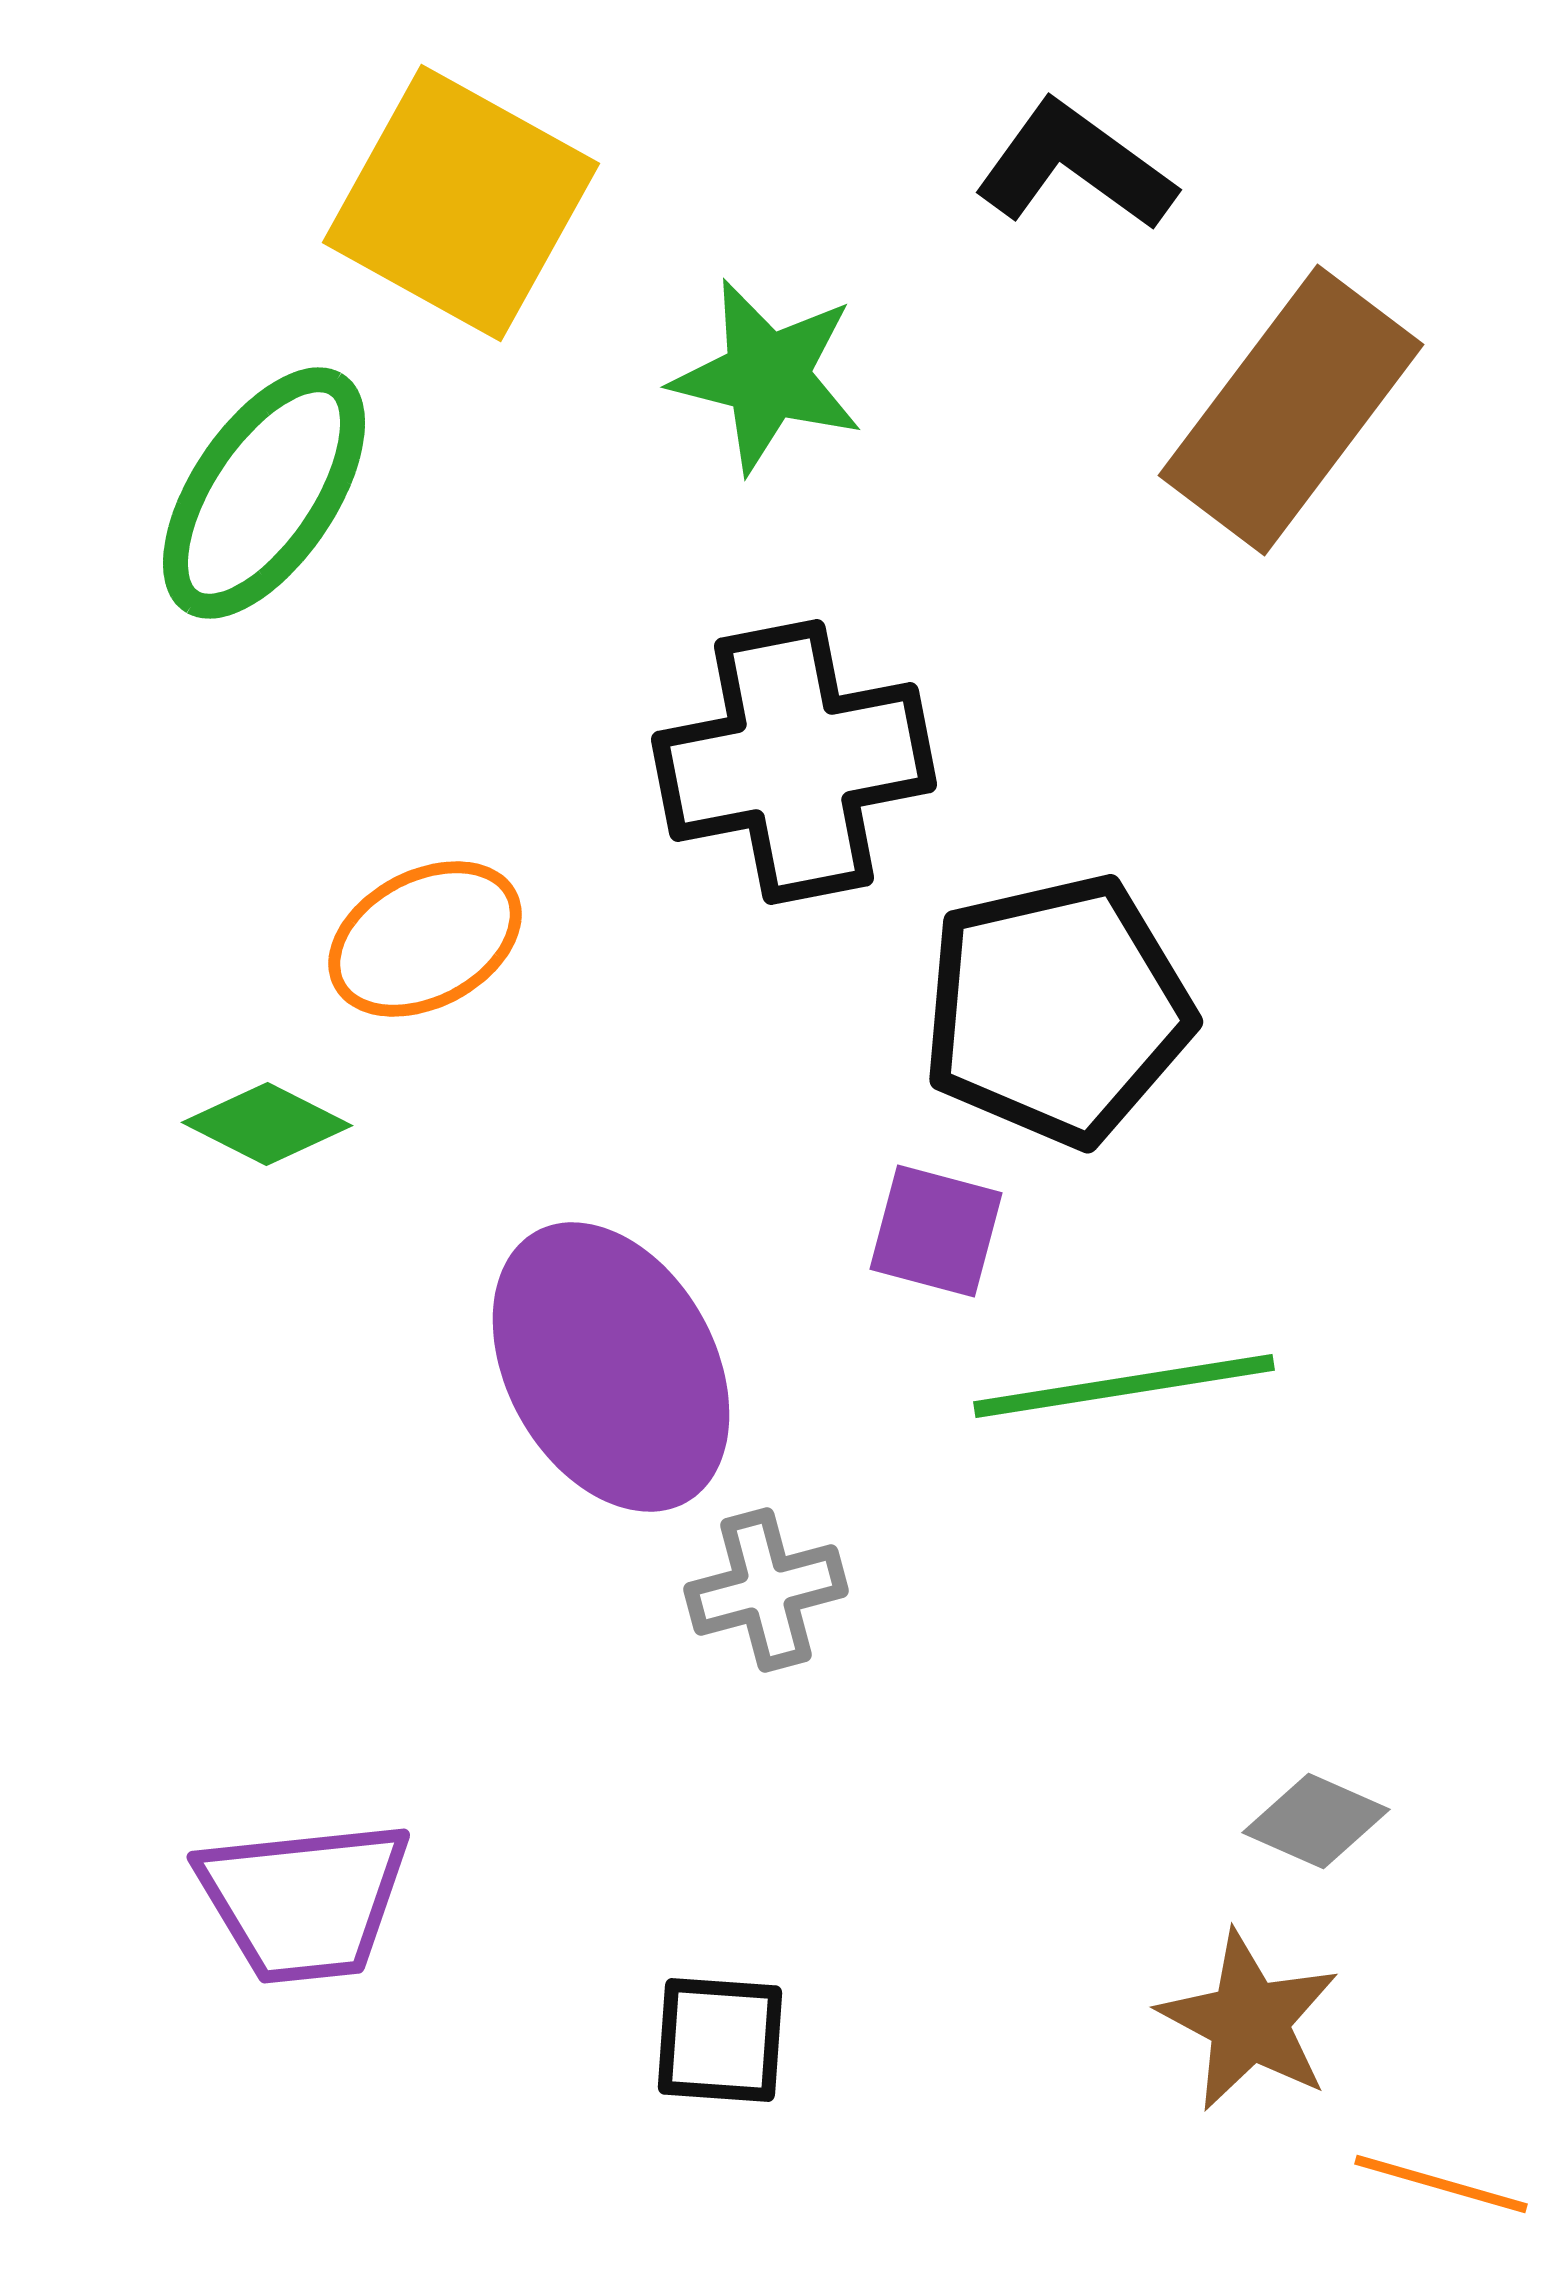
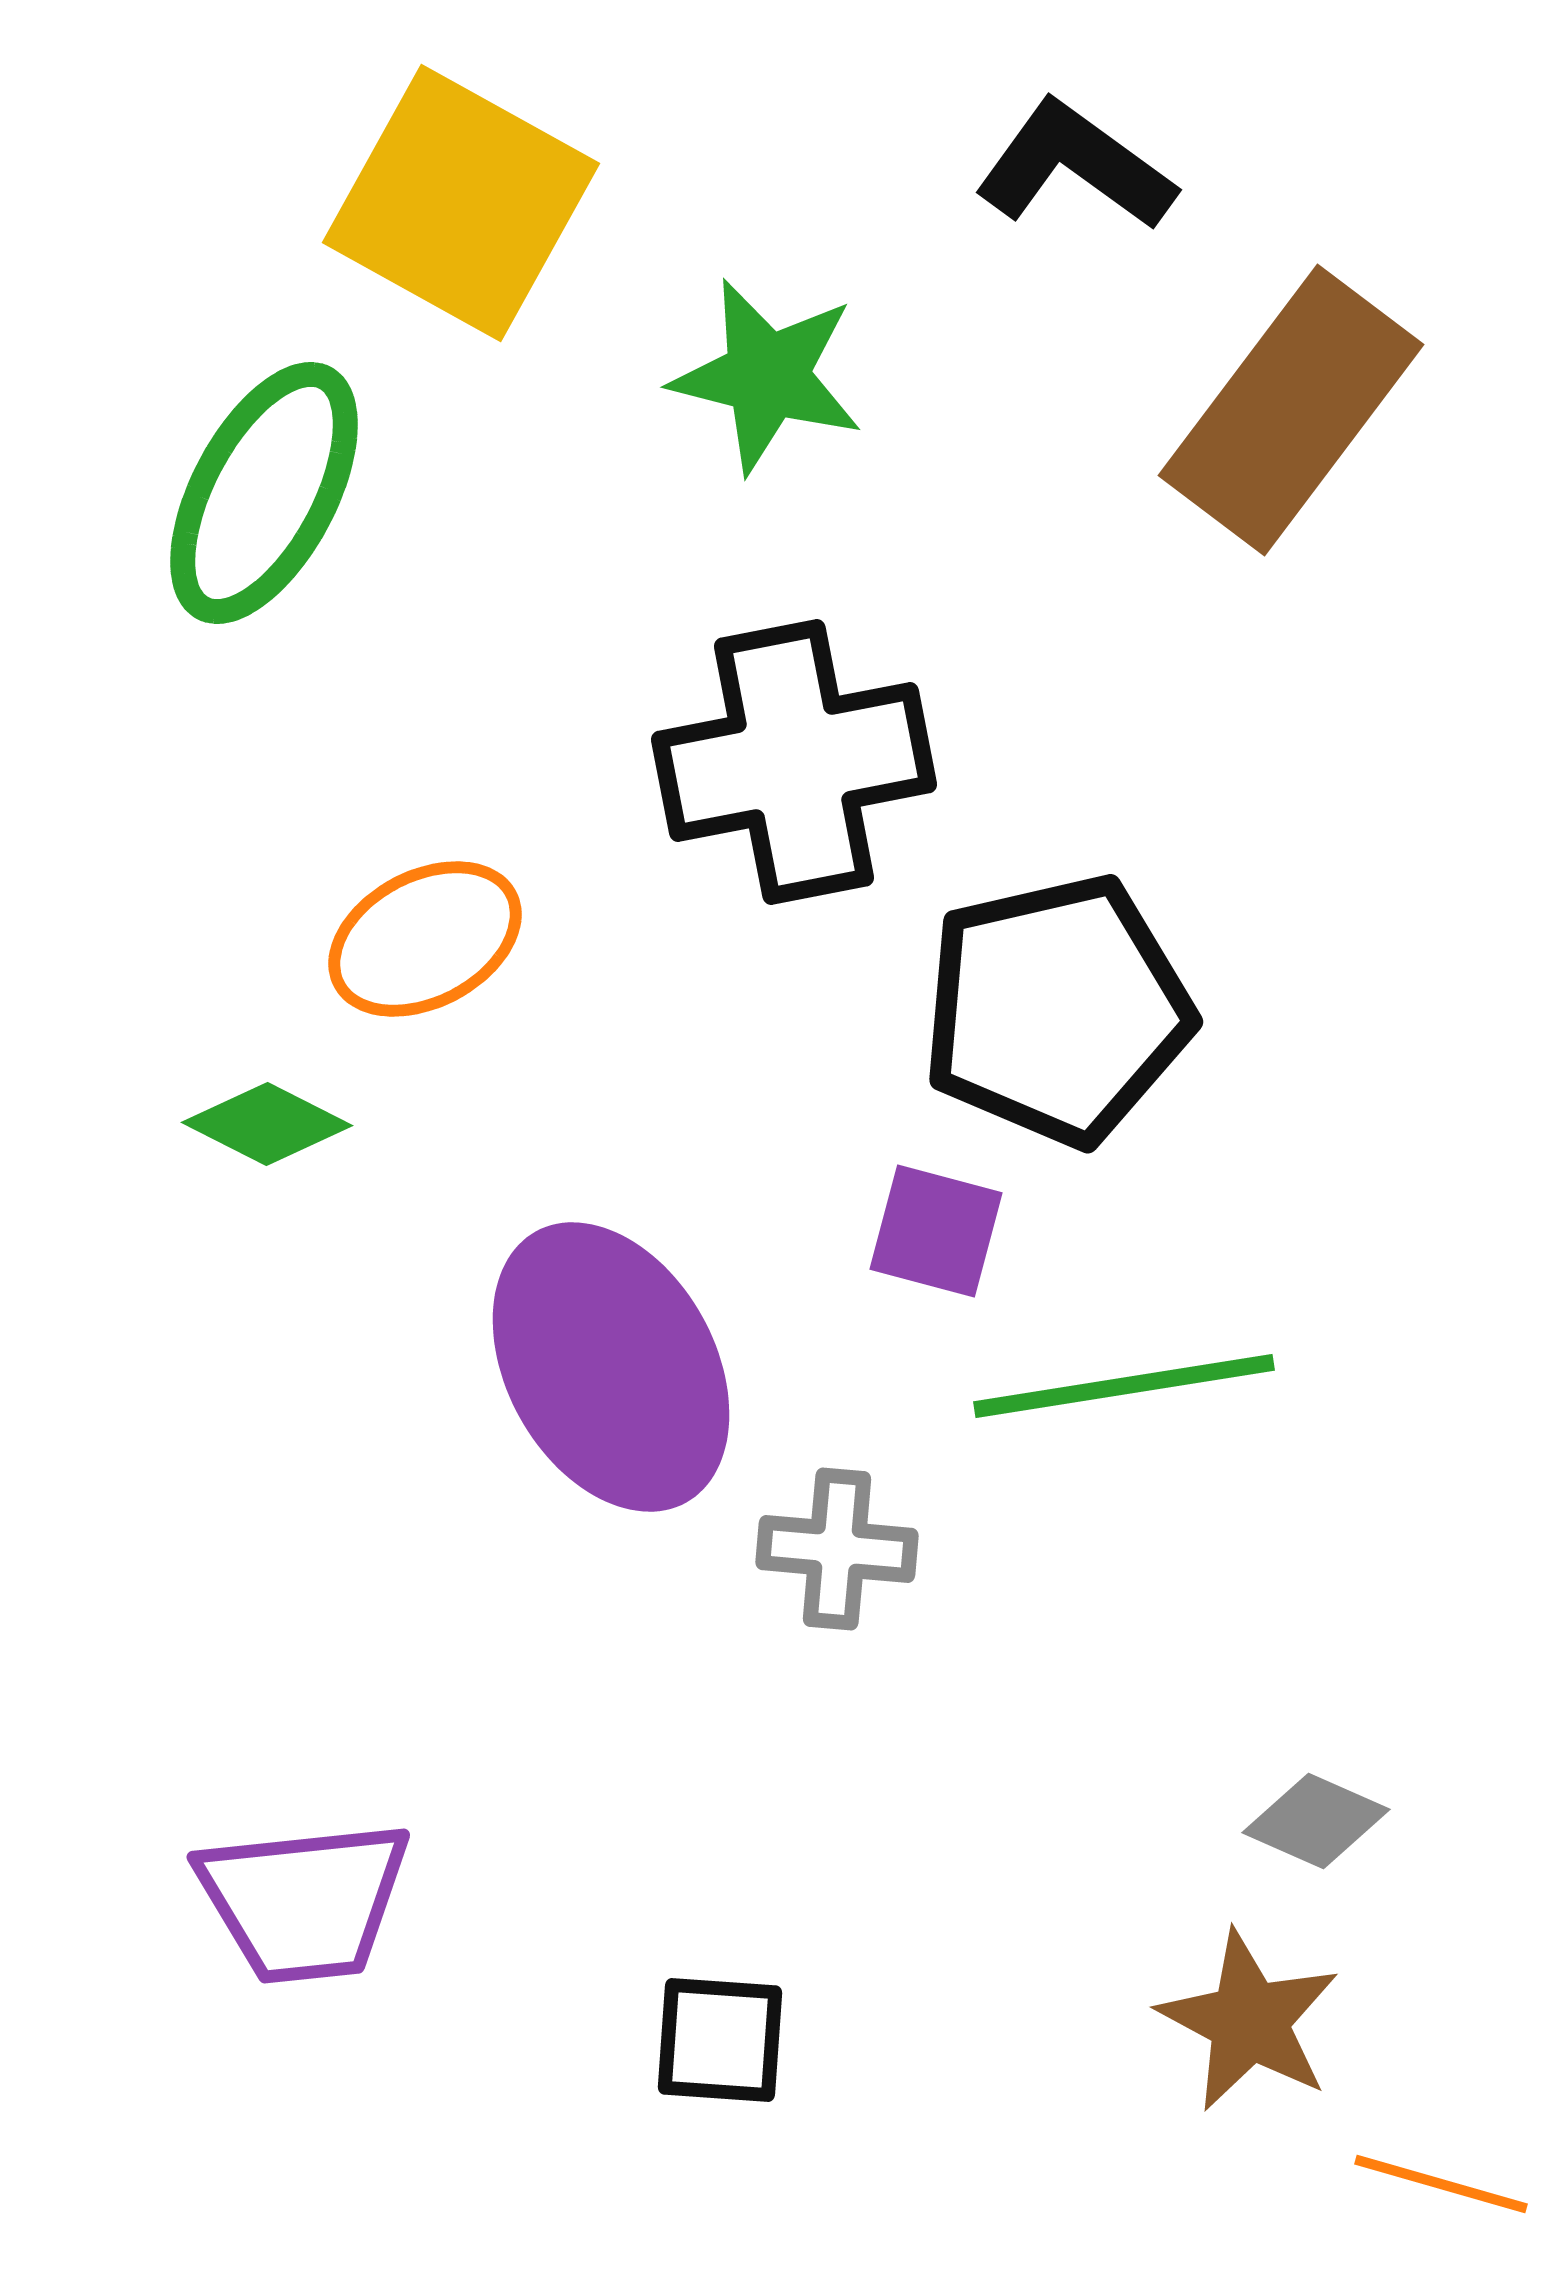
green ellipse: rotated 6 degrees counterclockwise
gray cross: moved 71 px right, 41 px up; rotated 20 degrees clockwise
